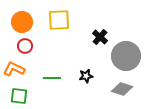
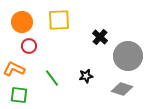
red circle: moved 4 px right
gray circle: moved 2 px right
green line: rotated 54 degrees clockwise
green square: moved 1 px up
